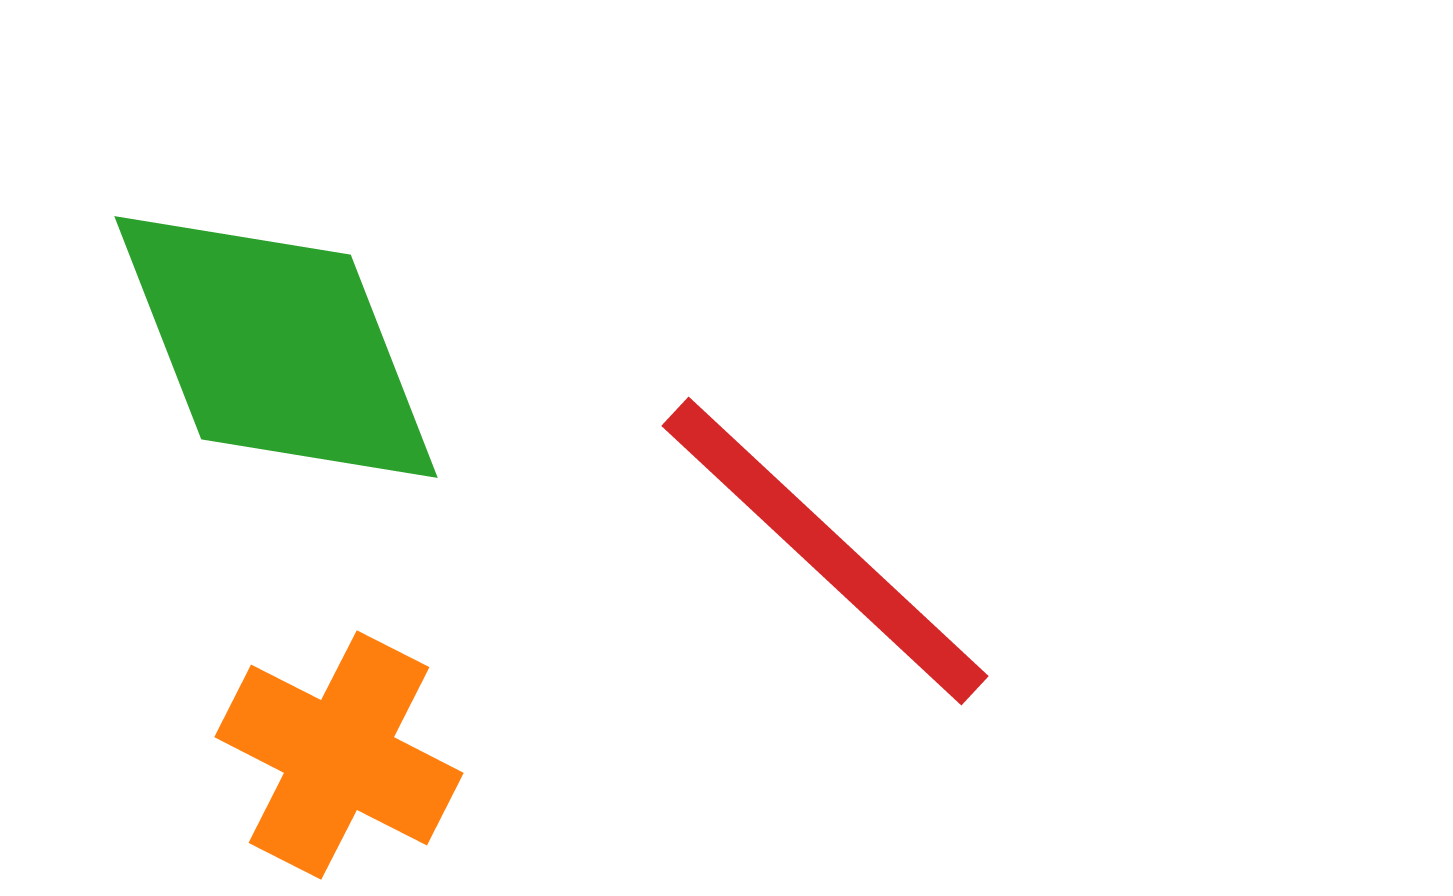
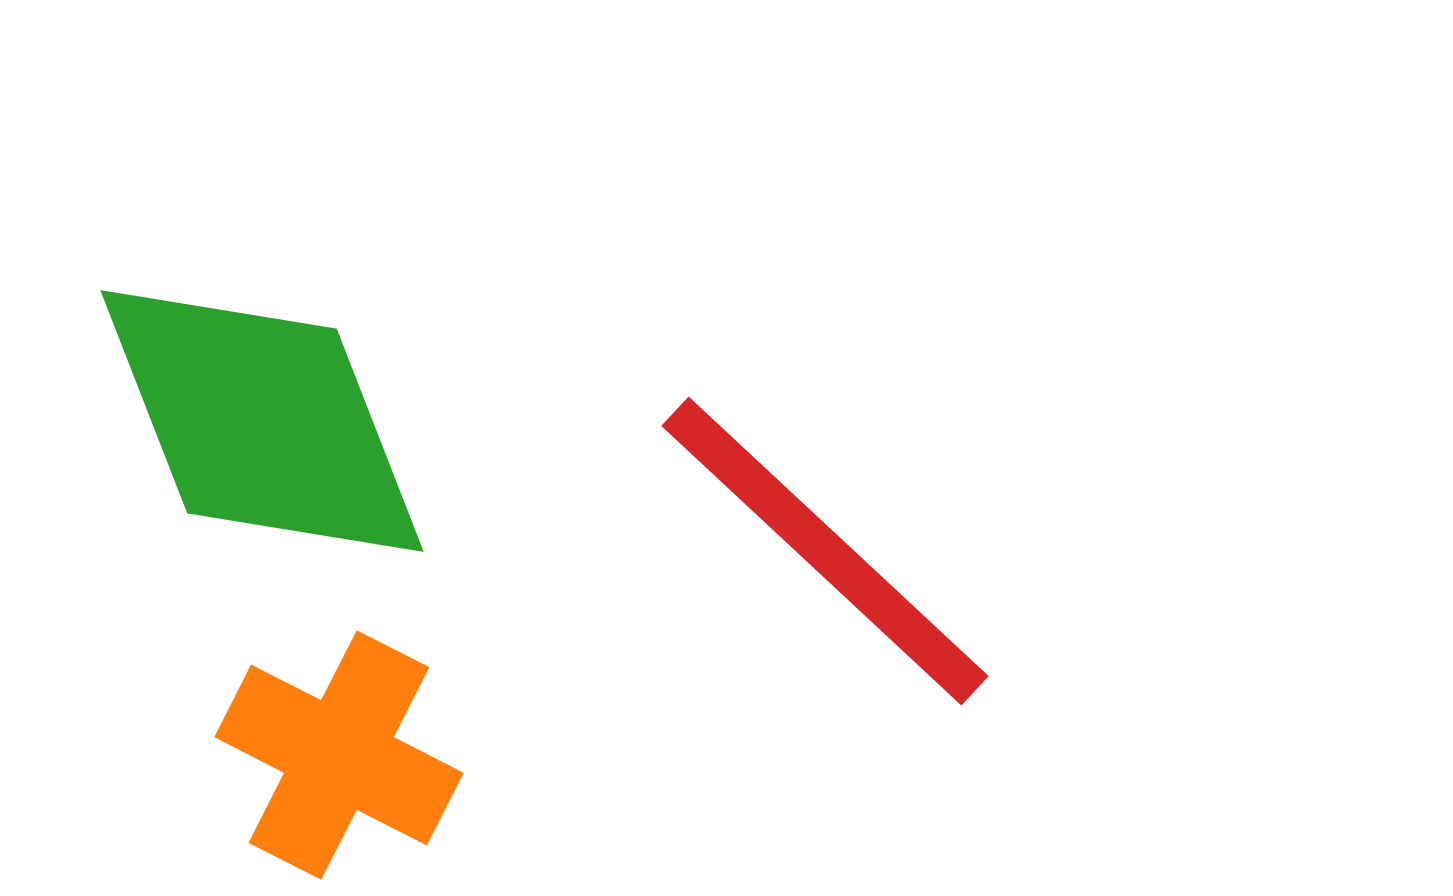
green diamond: moved 14 px left, 74 px down
